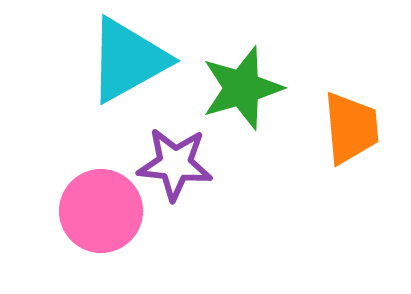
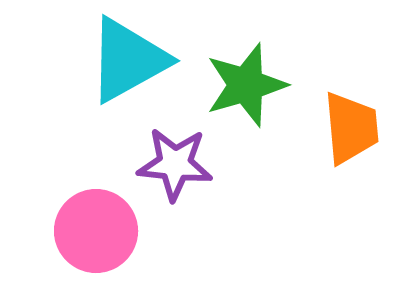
green star: moved 4 px right, 3 px up
pink circle: moved 5 px left, 20 px down
